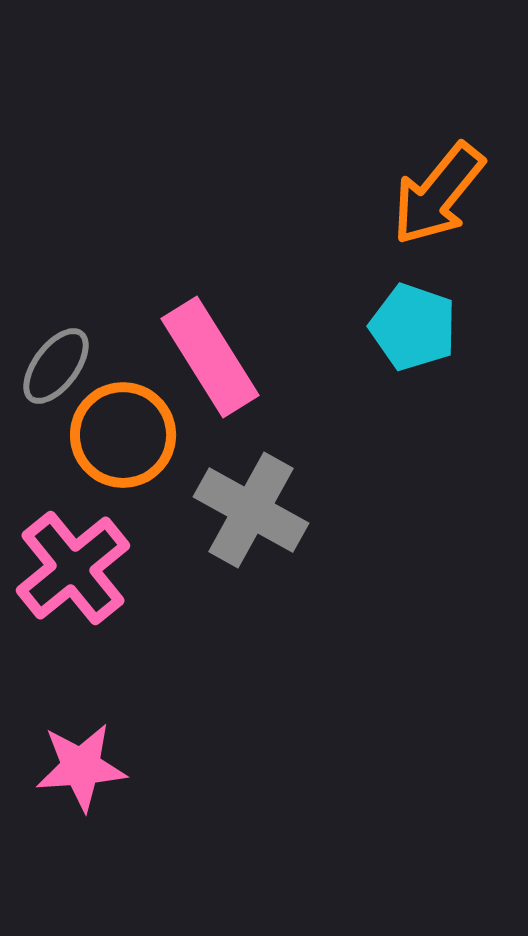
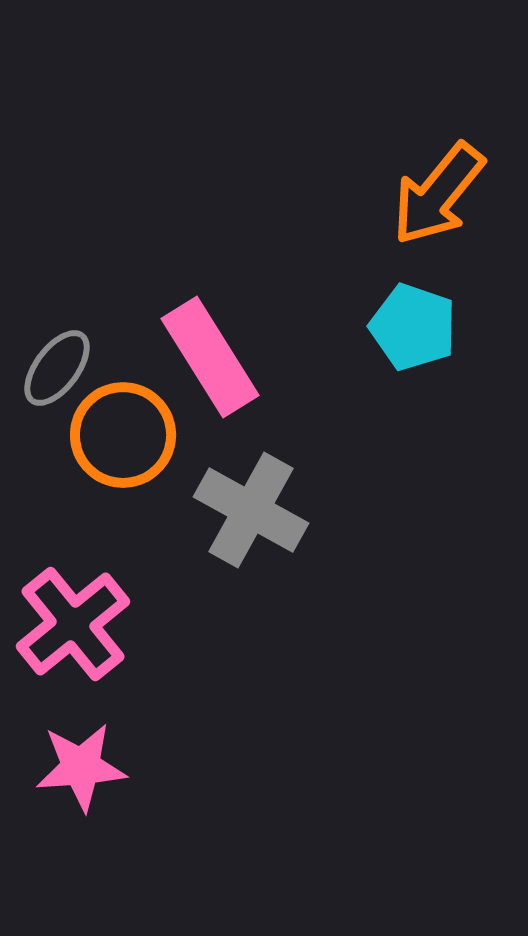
gray ellipse: moved 1 px right, 2 px down
pink cross: moved 56 px down
